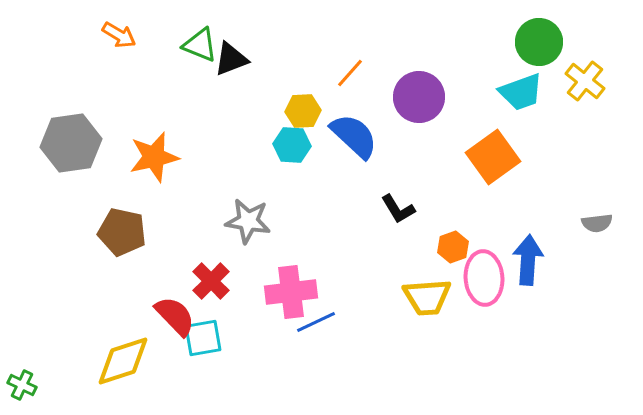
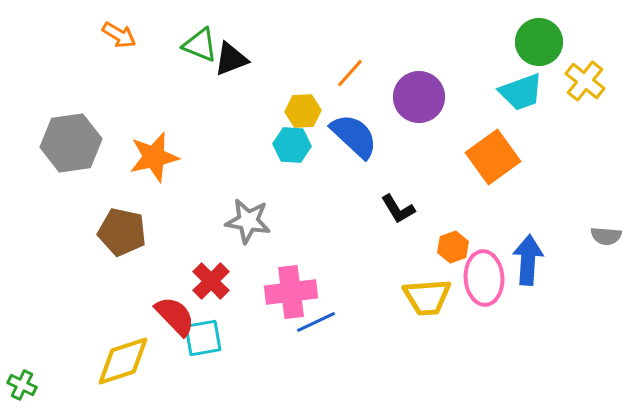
gray semicircle: moved 9 px right, 13 px down; rotated 12 degrees clockwise
